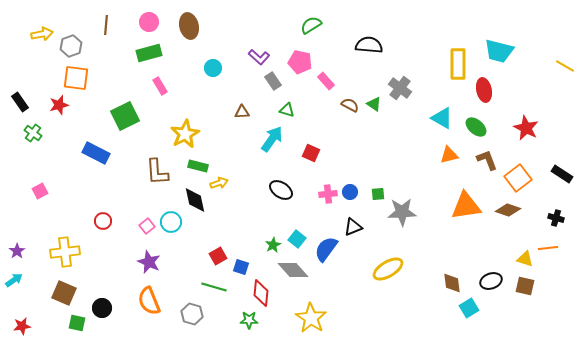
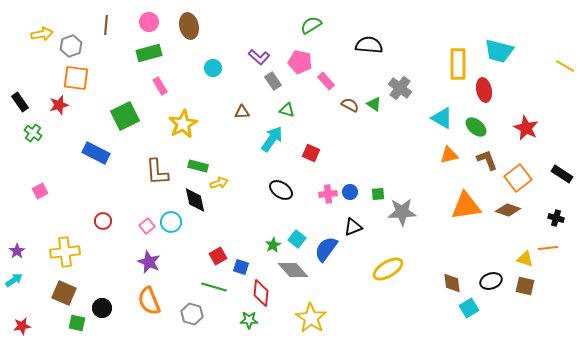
yellow star at (185, 134): moved 2 px left, 10 px up
